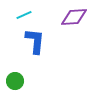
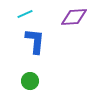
cyan line: moved 1 px right, 1 px up
green circle: moved 15 px right
